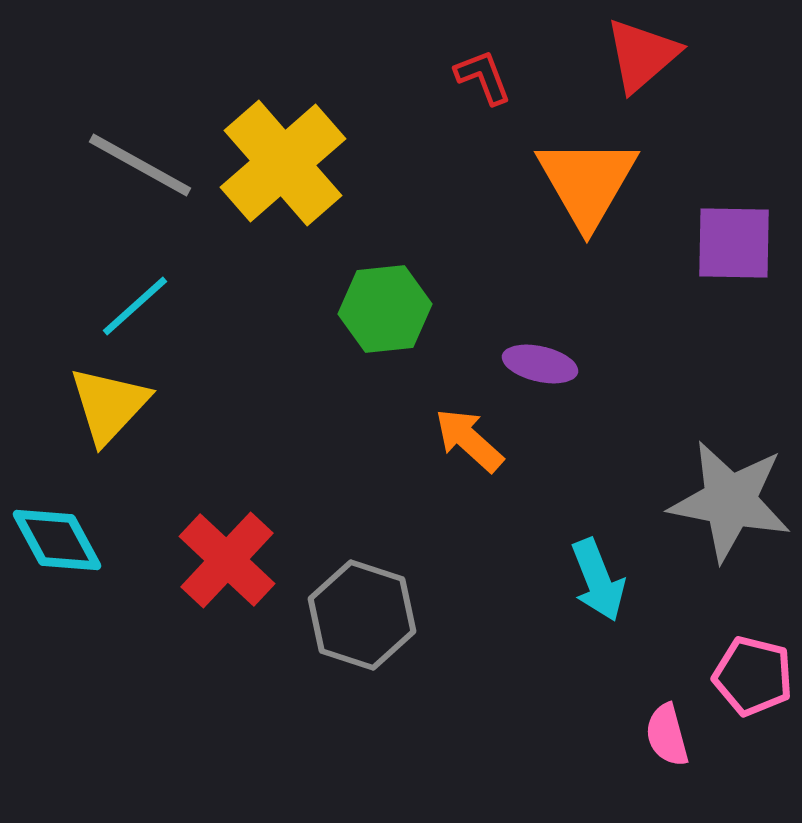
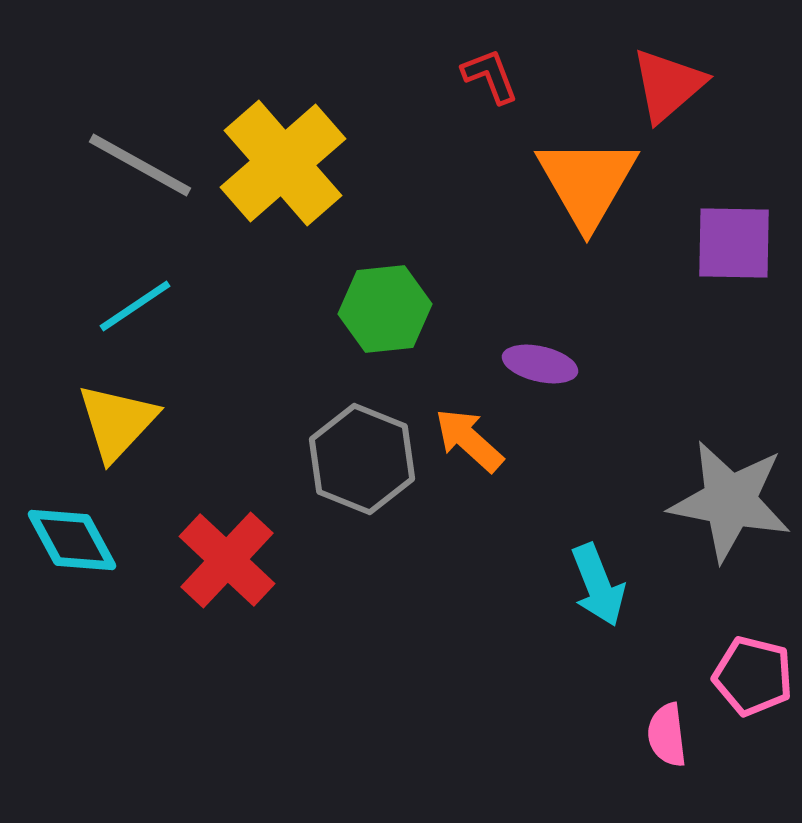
red triangle: moved 26 px right, 30 px down
red L-shape: moved 7 px right, 1 px up
cyan line: rotated 8 degrees clockwise
yellow triangle: moved 8 px right, 17 px down
cyan diamond: moved 15 px right
cyan arrow: moved 5 px down
gray hexagon: moved 156 px up; rotated 4 degrees clockwise
pink semicircle: rotated 8 degrees clockwise
